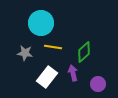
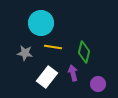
green diamond: rotated 35 degrees counterclockwise
